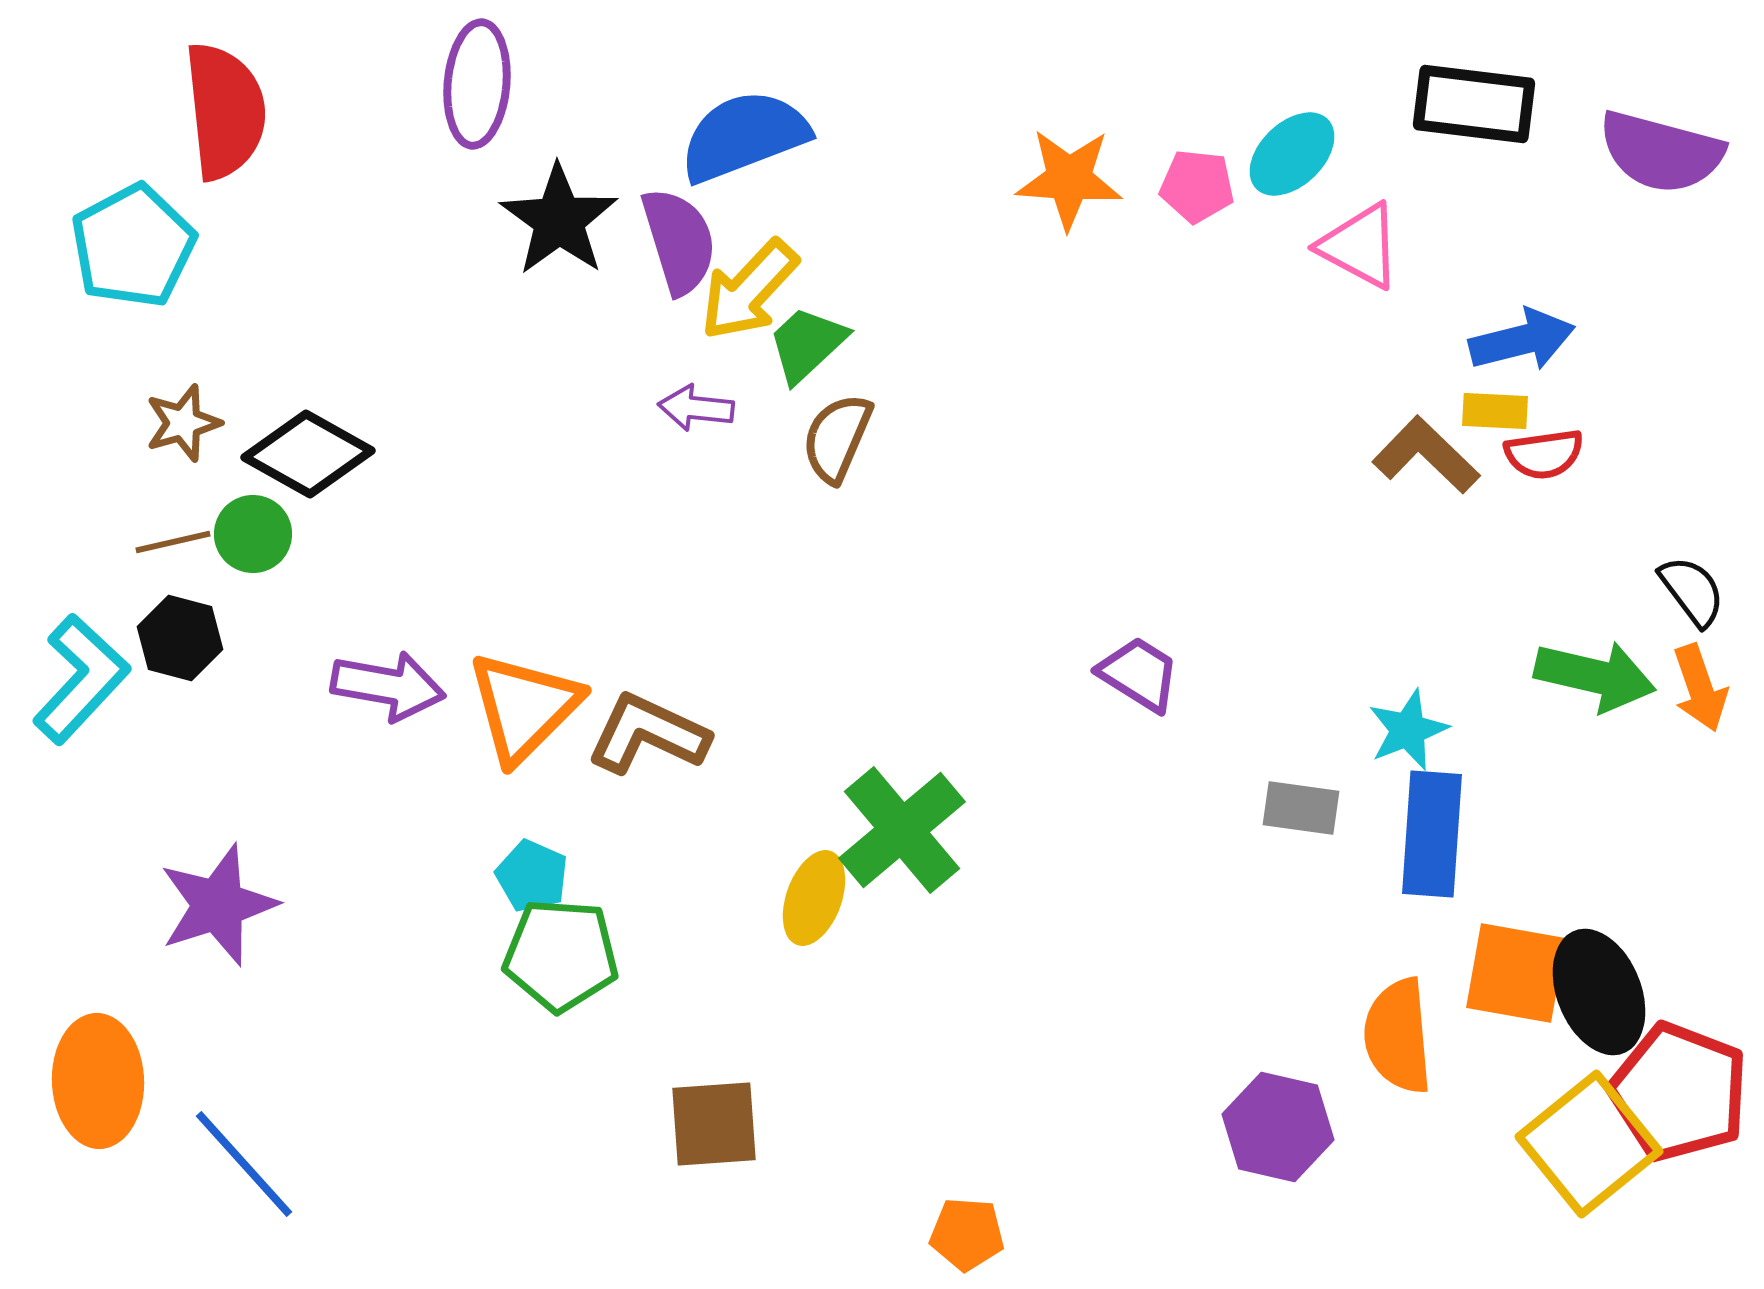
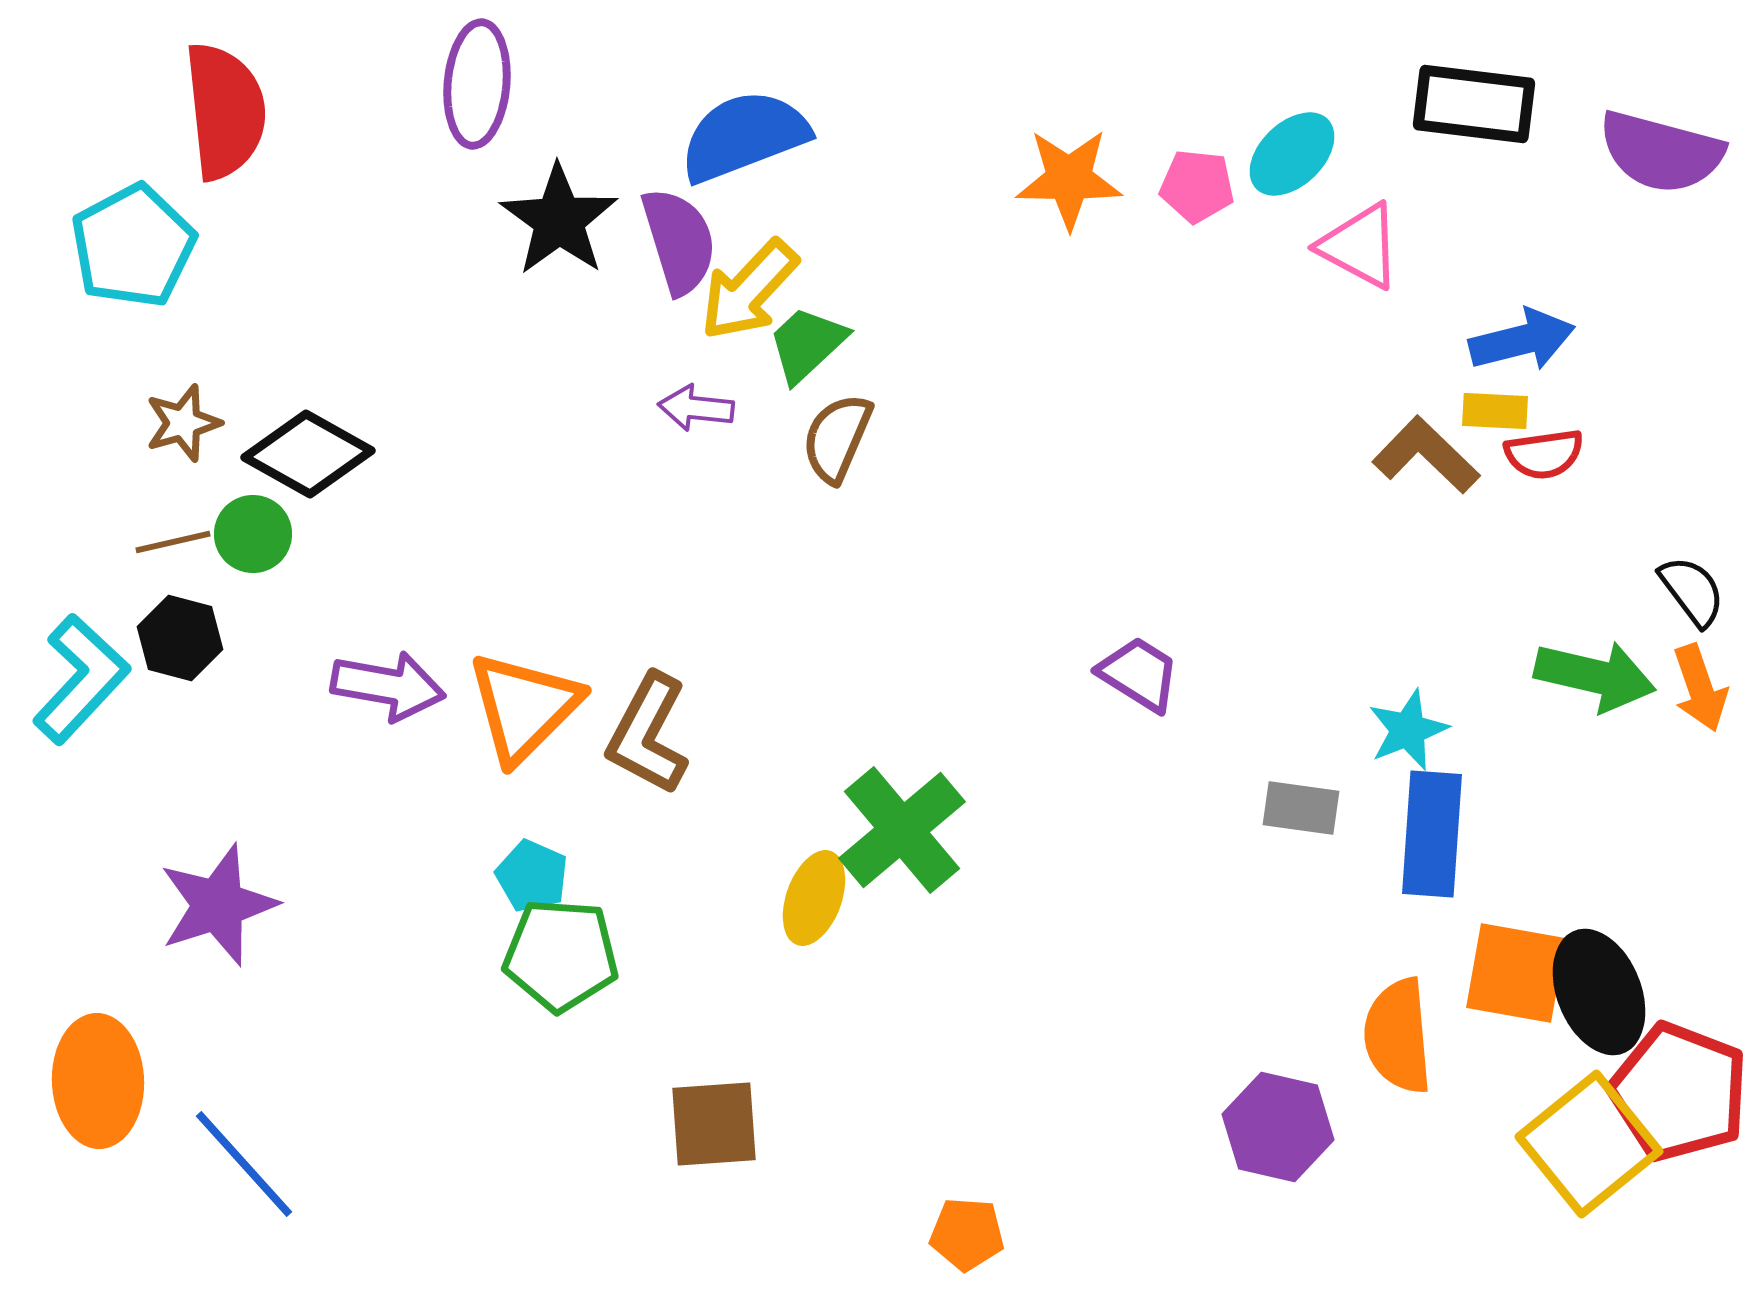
orange star at (1069, 179): rotated 3 degrees counterclockwise
brown L-shape at (648, 734): rotated 87 degrees counterclockwise
